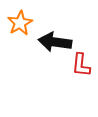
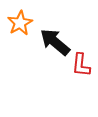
black arrow: rotated 32 degrees clockwise
